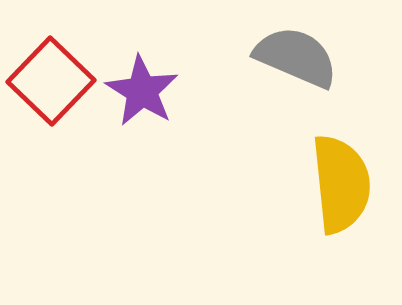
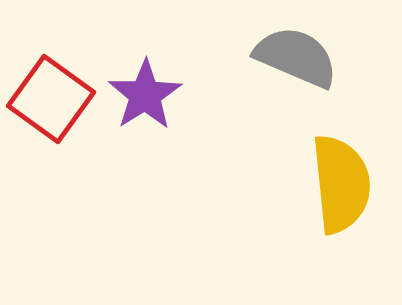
red square: moved 18 px down; rotated 8 degrees counterclockwise
purple star: moved 3 px right, 4 px down; rotated 8 degrees clockwise
